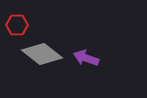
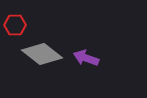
red hexagon: moved 2 px left
